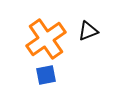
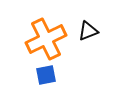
orange cross: rotated 9 degrees clockwise
